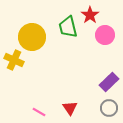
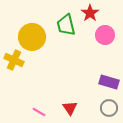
red star: moved 2 px up
green trapezoid: moved 2 px left, 2 px up
purple rectangle: rotated 60 degrees clockwise
